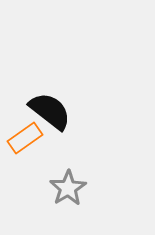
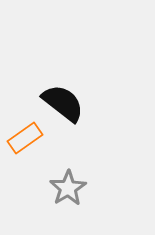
black semicircle: moved 13 px right, 8 px up
